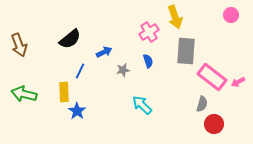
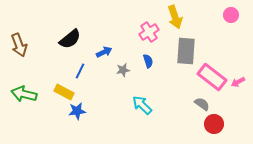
yellow rectangle: rotated 60 degrees counterclockwise
gray semicircle: rotated 70 degrees counterclockwise
blue star: rotated 30 degrees clockwise
